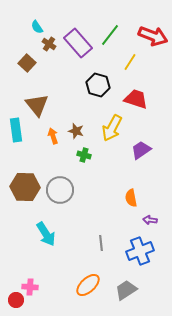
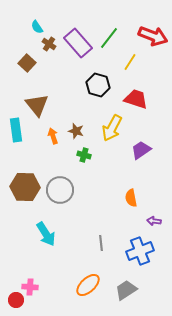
green line: moved 1 px left, 3 px down
purple arrow: moved 4 px right, 1 px down
